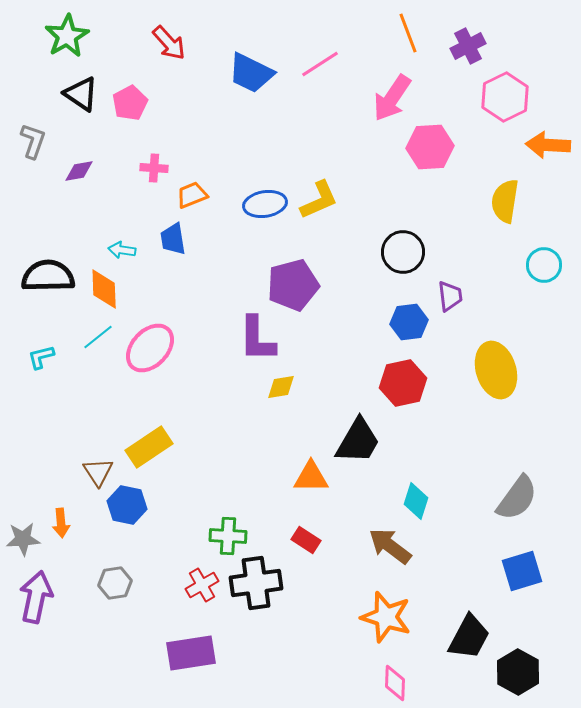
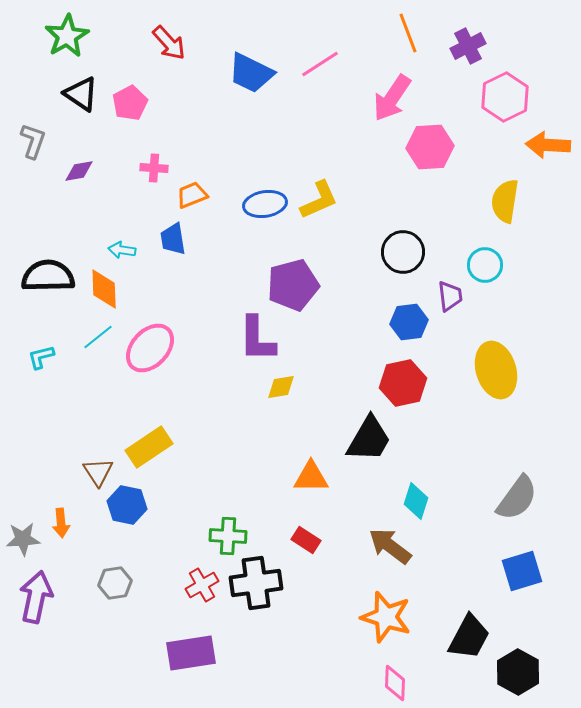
cyan circle at (544, 265): moved 59 px left
black trapezoid at (358, 441): moved 11 px right, 2 px up
